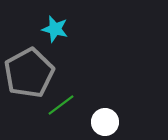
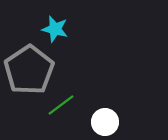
gray pentagon: moved 3 px up; rotated 6 degrees counterclockwise
